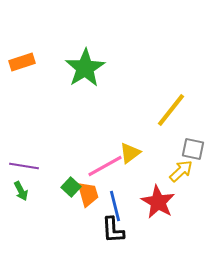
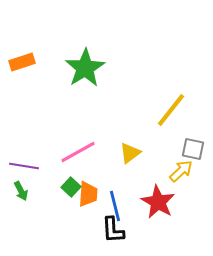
pink line: moved 27 px left, 14 px up
orange trapezoid: rotated 20 degrees clockwise
